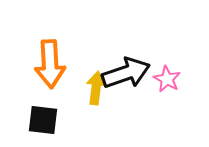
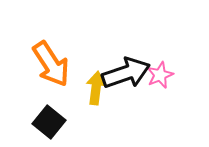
orange arrow: moved 1 px right; rotated 30 degrees counterclockwise
pink star: moved 7 px left, 4 px up; rotated 20 degrees clockwise
black square: moved 6 px right, 2 px down; rotated 32 degrees clockwise
